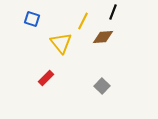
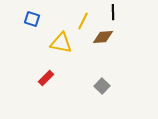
black line: rotated 21 degrees counterclockwise
yellow triangle: rotated 40 degrees counterclockwise
